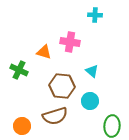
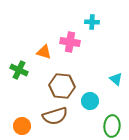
cyan cross: moved 3 px left, 7 px down
cyan triangle: moved 24 px right, 8 px down
